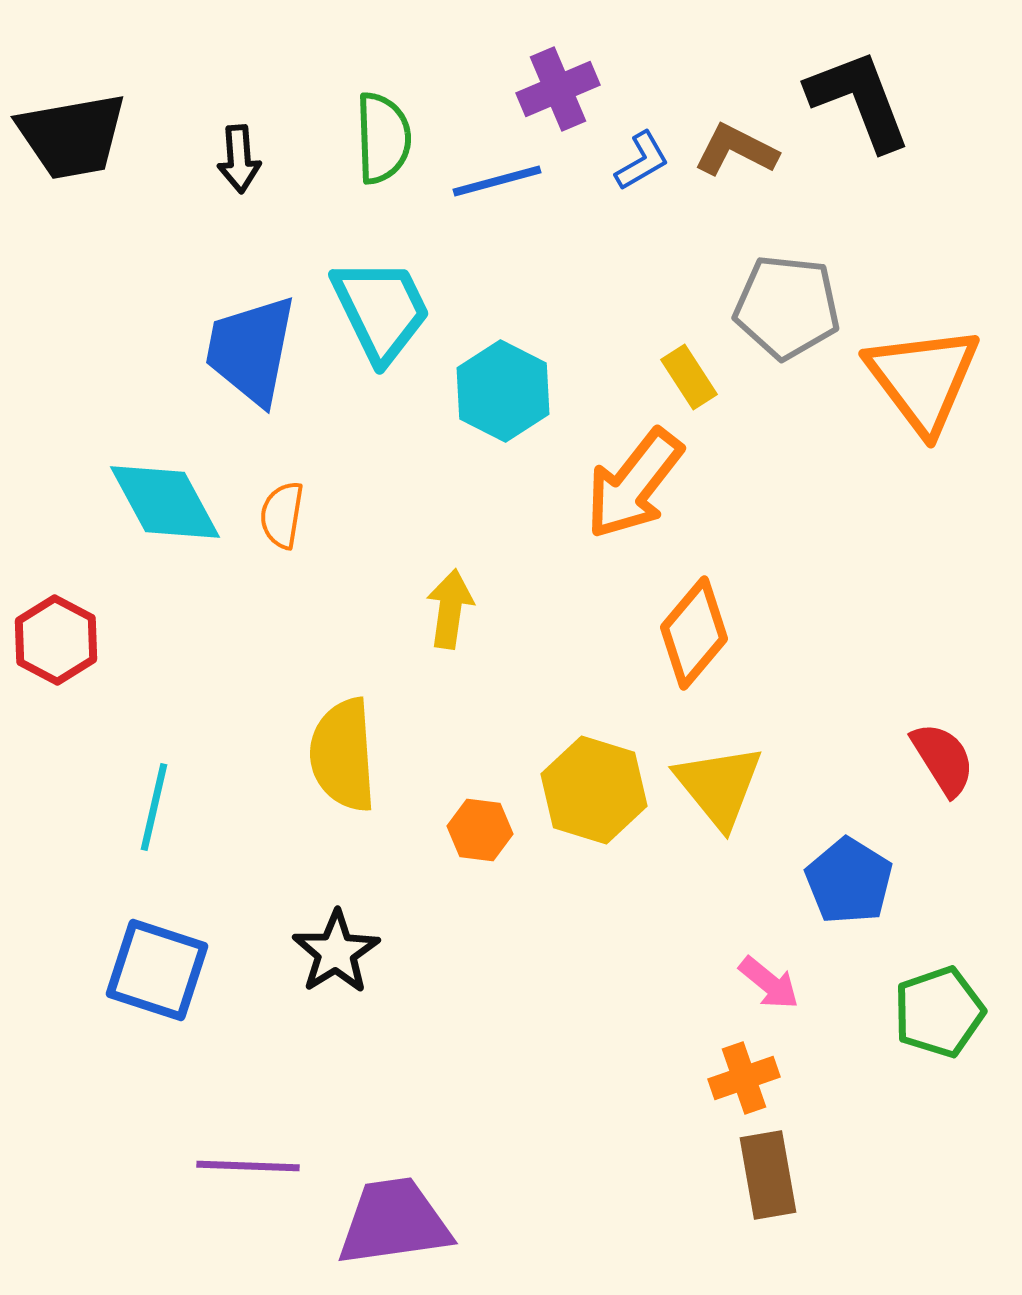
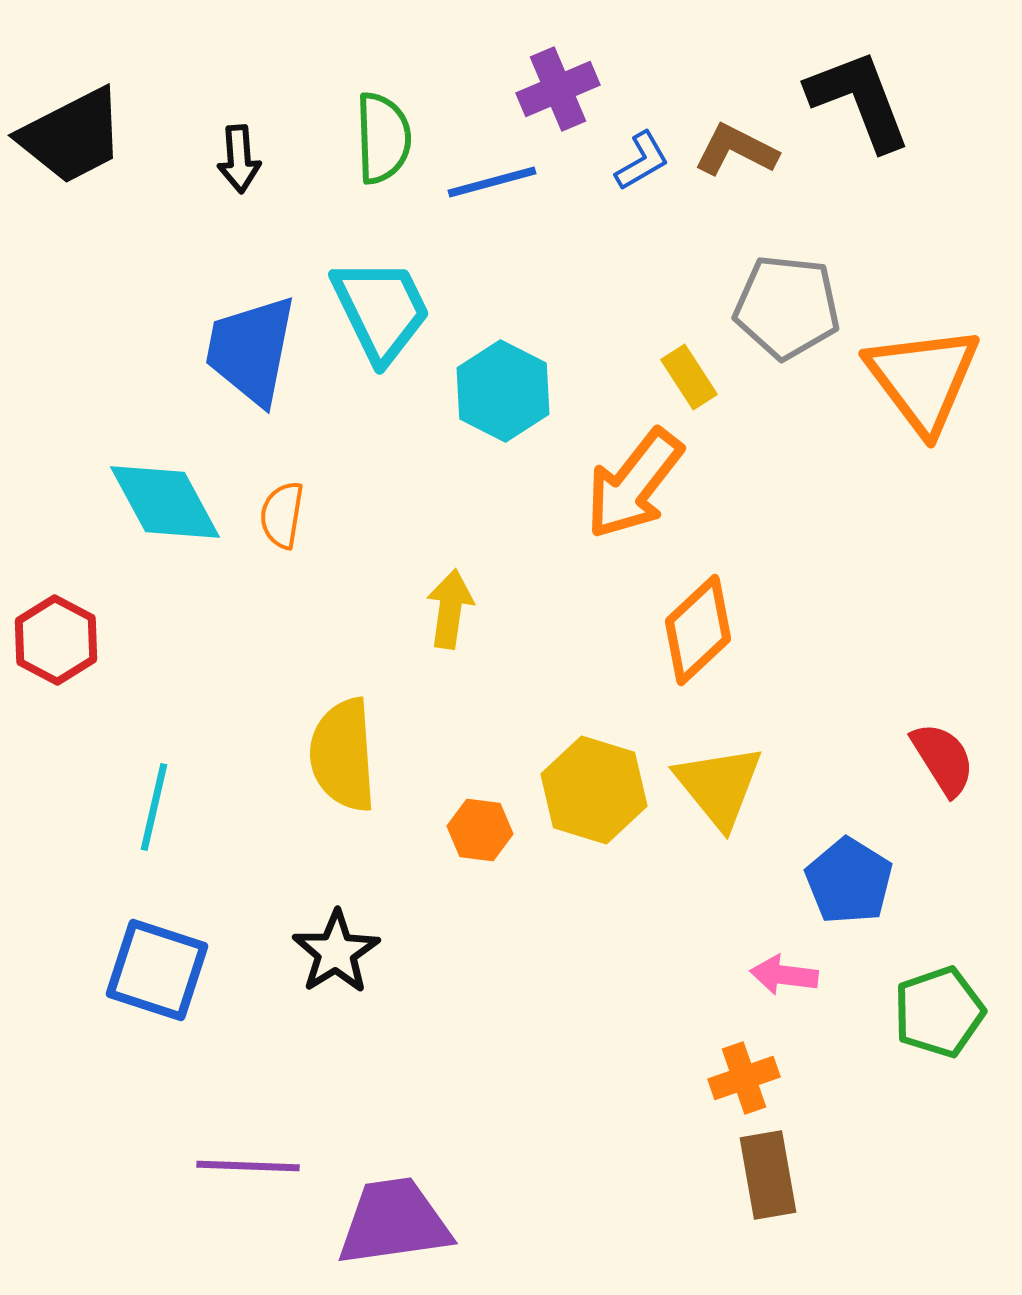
black trapezoid: rotated 17 degrees counterclockwise
blue line: moved 5 px left, 1 px down
orange diamond: moved 4 px right, 3 px up; rotated 7 degrees clockwise
pink arrow: moved 15 px right, 8 px up; rotated 148 degrees clockwise
